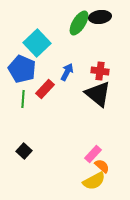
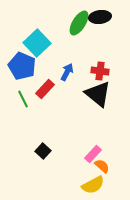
blue pentagon: moved 3 px up
green line: rotated 30 degrees counterclockwise
black square: moved 19 px right
yellow semicircle: moved 1 px left, 4 px down
